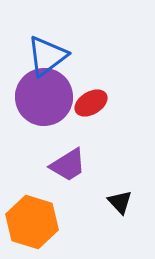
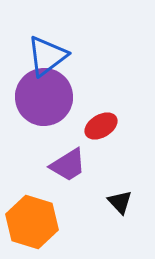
red ellipse: moved 10 px right, 23 px down
